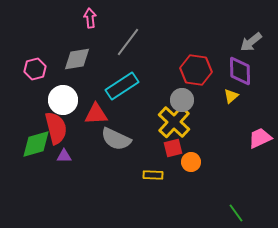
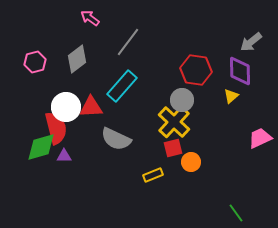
pink arrow: rotated 48 degrees counterclockwise
gray diamond: rotated 28 degrees counterclockwise
pink hexagon: moved 7 px up
cyan rectangle: rotated 16 degrees counterclockwise
white circle: moved 3 px right, 7 px down
red triangle: moved 5 px left, 7 px up
green diamond: moved 5 px right, 3 px down
yellow rectangle: rotated 24 degrees counterclockwise
